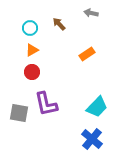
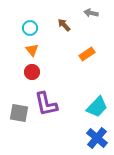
brown arrow: moved 5 px right, 1 px down
orange triangle: rotated 40 degrees counterclockwise
blue cross: moved 5 px right, 1 px up
